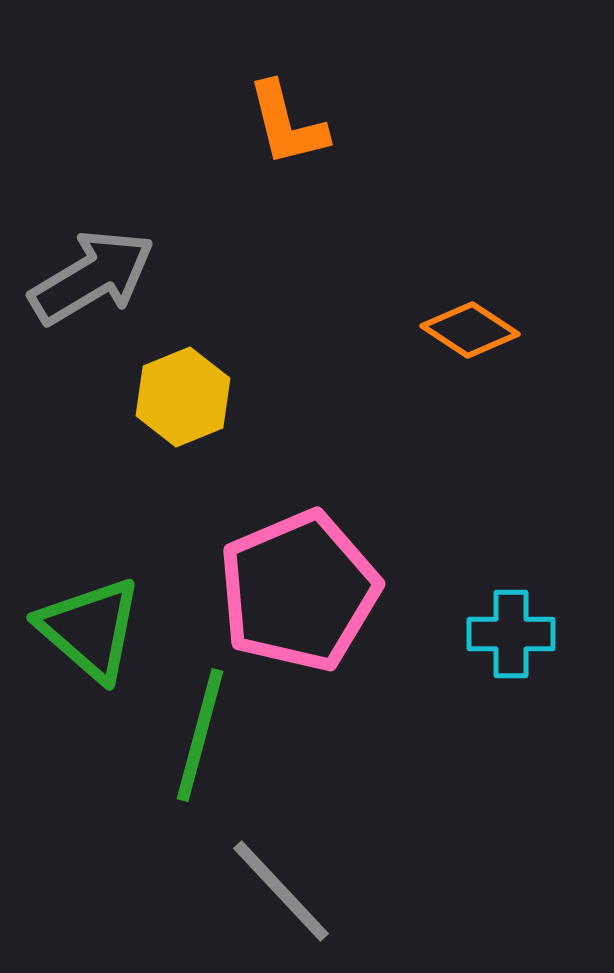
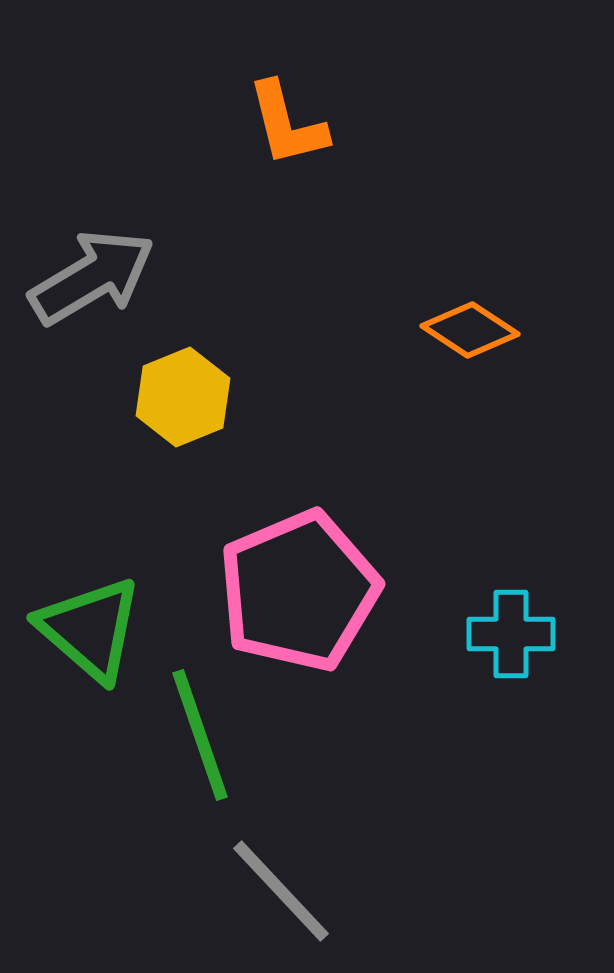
green line: rotated 34 degrees counterclockwise
